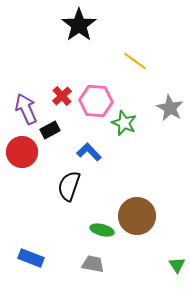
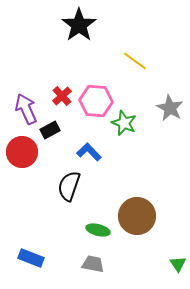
green ellipse: moved 4 px left
green triangle: moved 1 px right, 1 px up
